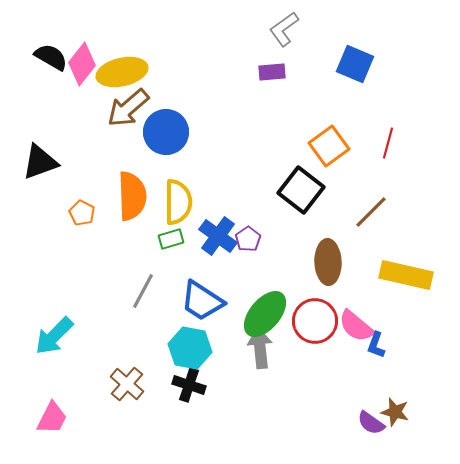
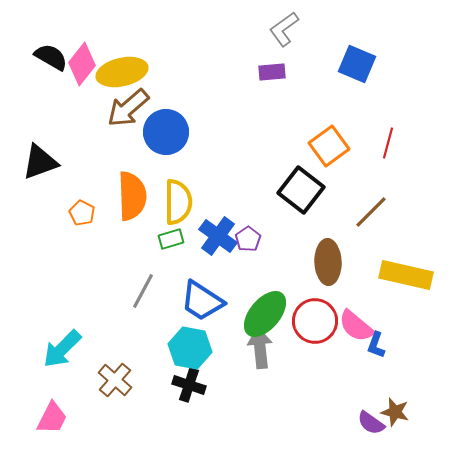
blue square: moved 2 px right
cyan arrow: moved 8 px right, 13 px down
brown cross: moved 12 px left, 4 px up
